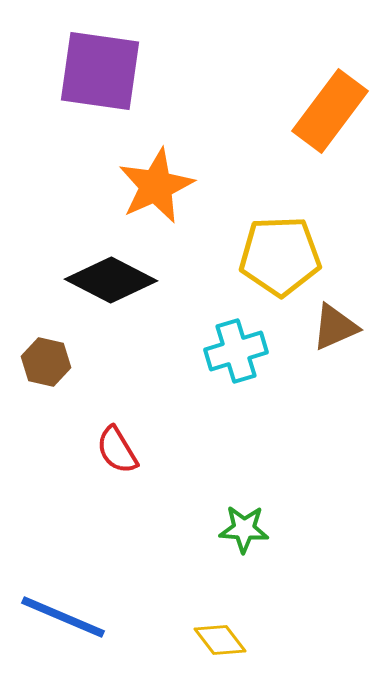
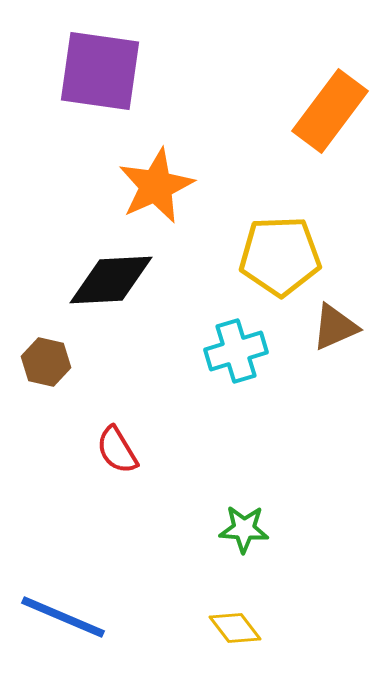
black diamond: rotated 30 degrees counterclockwise
yellow diamond: moved 15 px right, 12 px up
